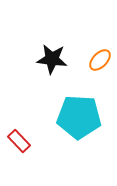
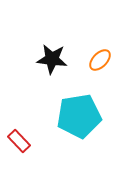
cyan pentagon: moved 1 px up; rotated 12 degrees counterclockwise
